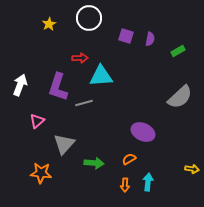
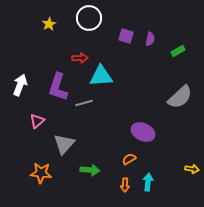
green arrow: moved 4 px left, 7 px down
